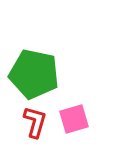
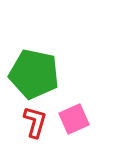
pink square: rotated 8 degrees counterclockwise
